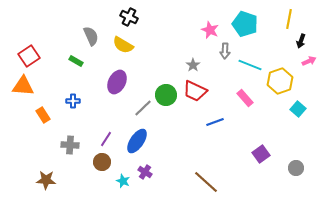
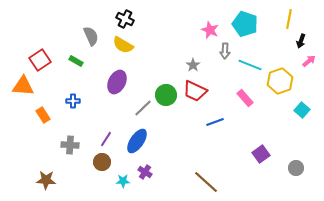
black cross: moved 4 px left, 2 px down
red square: moved 11 px right, 4 px down
pink arrow: rotated 16 degrees counterclockwise
cyan square: moved 4 px right, 1 px down
cyan star: rotated 24 degrees counterclockwise
